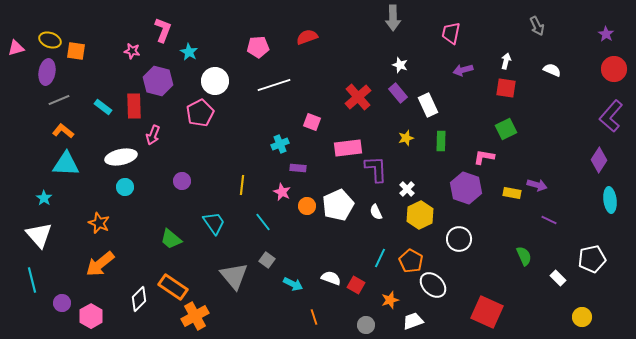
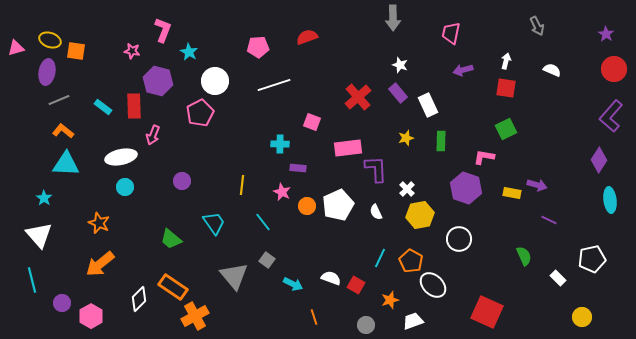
cyan cross at (280, 144): rotated 24 degrees clockwise
yellow hexagon at (420, 215): rotated 16 degrees clockwise
